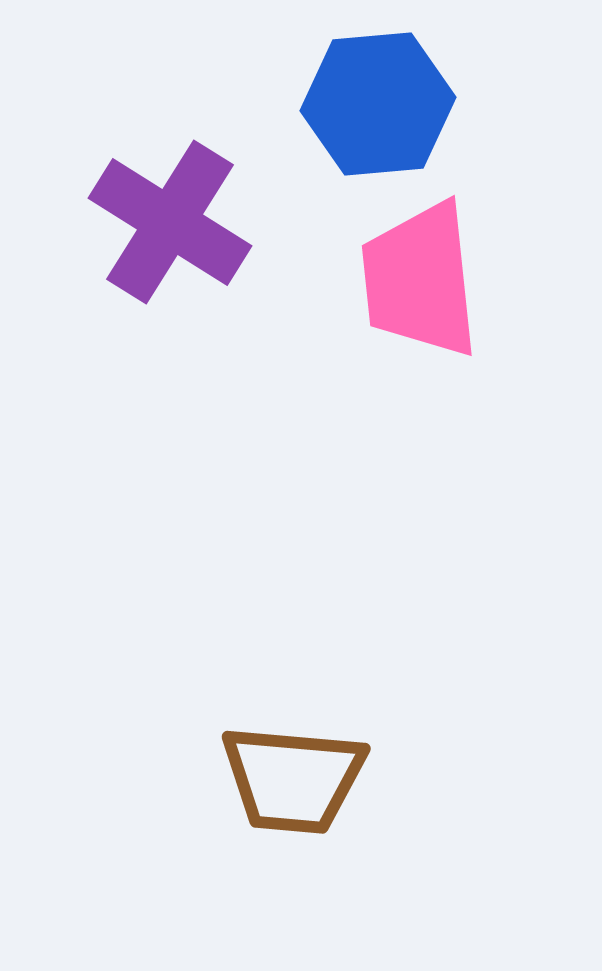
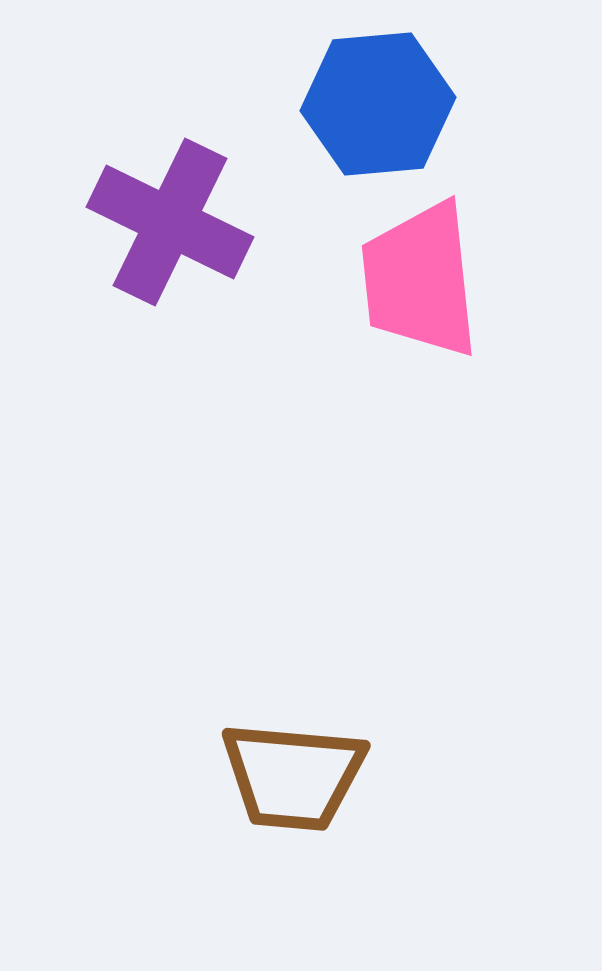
purple cross: rotated 6 degrees counterclockwise
brown trapezoid: moved 3 px up
